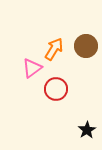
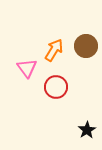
orange arrow: moved 1 px down
pink triangle: moved 5 px left; rotated 30 degrees counterclockwise
red circle: moved 2 px up
